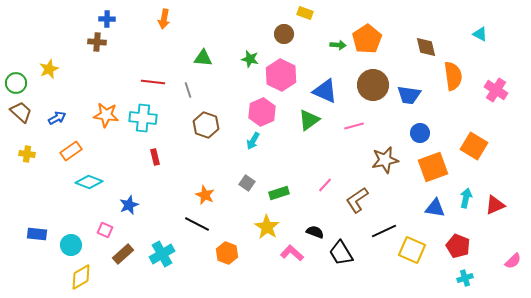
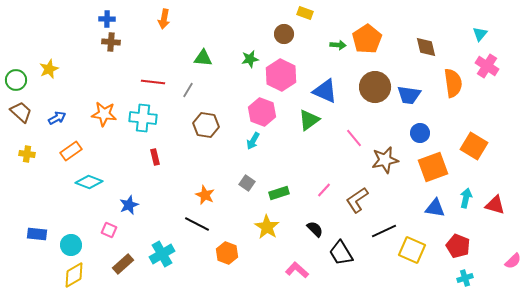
cyan triangle at (480, 34): rotated 42 degrees clockwise
brown cross at (97, 42): moved 14 px right
green star at (250, 59): rotated 24 degrees counterclockwise
orange semicircle at (453, 76): moved 7 px down
green circle at (16, 83): moved 3 px up
brown circle at (373, 85): moved 2 px right, 2 px down
gray line at (188, 90): rotated 49 degrees clockwise
pink cross at (496, 90): moved 9 px left, 24 px up
pink hexagon at (262, 112): rotated 16 degrees counterclockwise
orange star at (106, 115): moved 2 px left, 1 px up
brown hexagon at (206, 125): rotated 10 degrees counterclockwise
pink line at (354, 126): moved 12 px down; rotated 66 degrees clockwise
pink line at (325, 185): moved 1 px left, 5 px down
red triangle at (495, 205): rotated 40 degrees clockwise
pink square at (105, 230): moved 4 px right
black semicircle at (315, 232): moved 3 px up; rotated 24 degrees clockwise
pink L-shape at (292, 253): moved 5 px right, 17 px down
brown rectangle at (123, 254): moved 10 px down
yellow diamond at (81, 277): moved 7 px left, 2 px up
